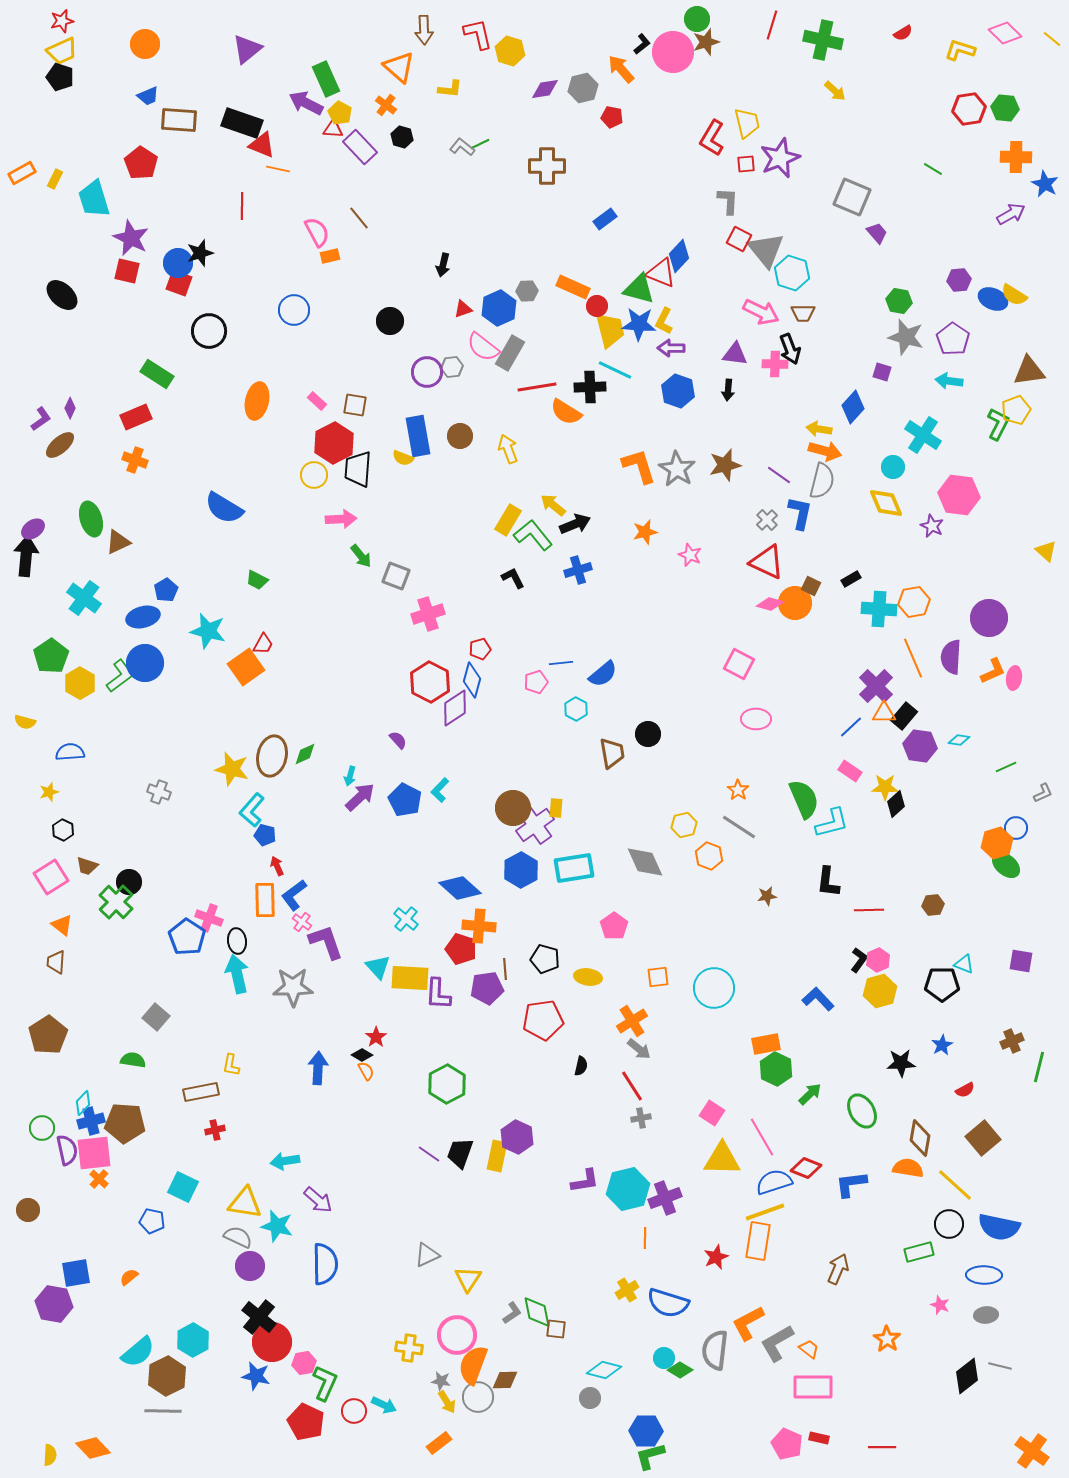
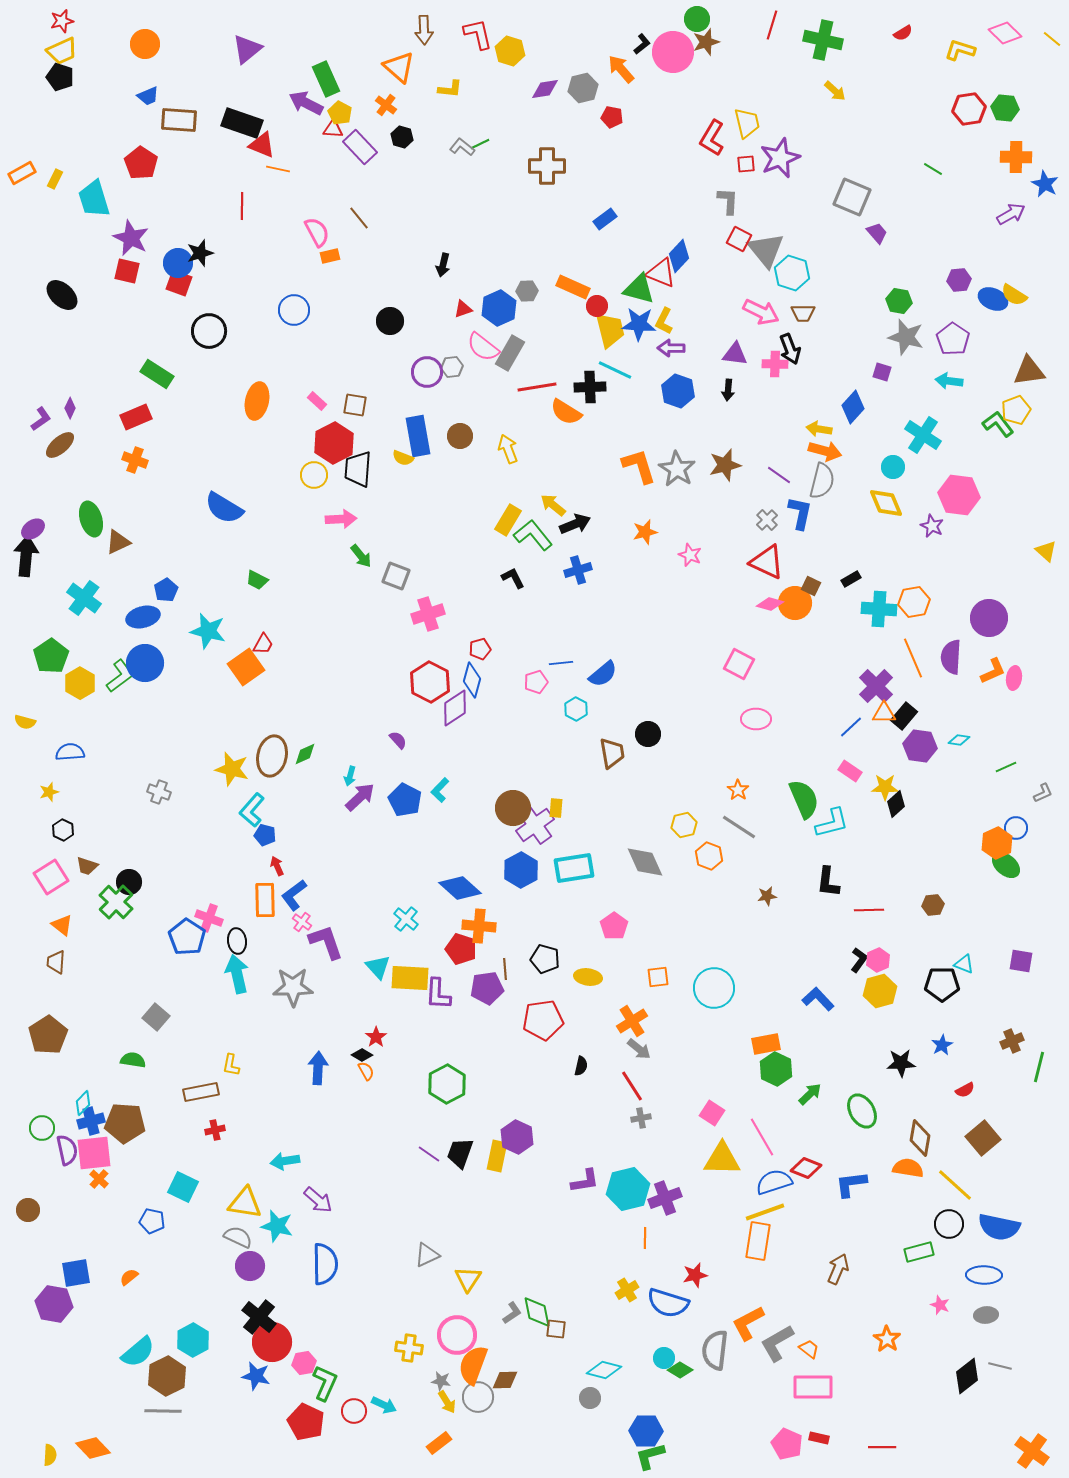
green L-shape at (998, 424): rotated 64 degrees counterclockwise
orange hexagon at (997, 843): rotated 8 degrees counterclockwise
red star at (716, 1257): moved 21 px left, 18 px down; rotated 10 degrees clockwise
